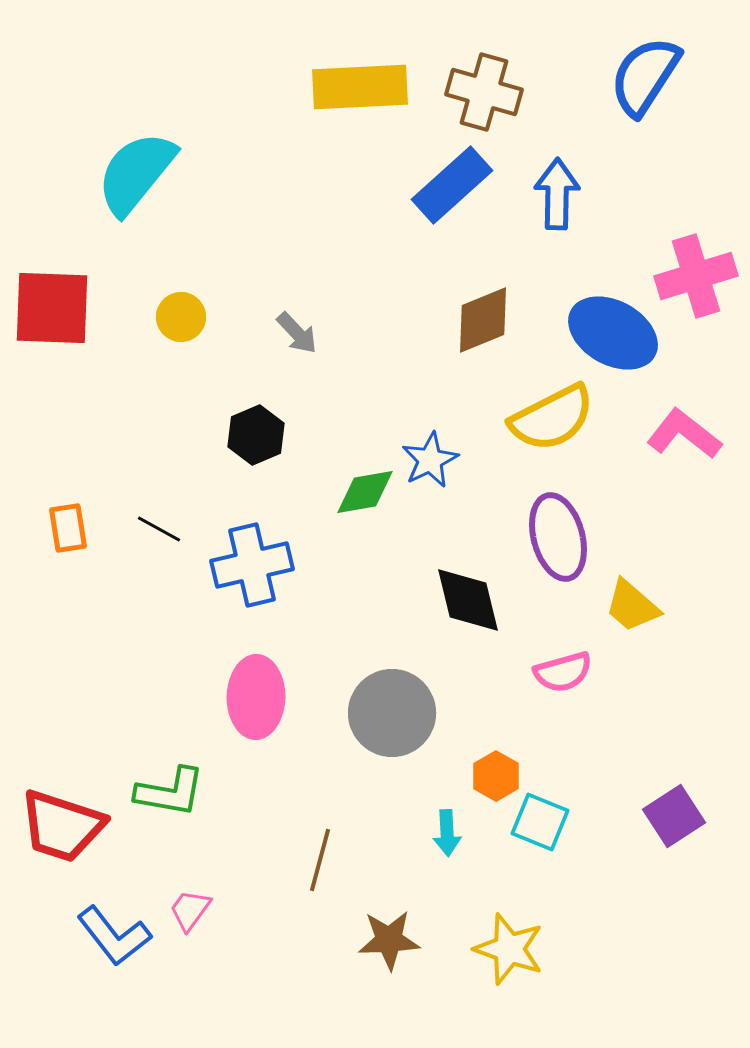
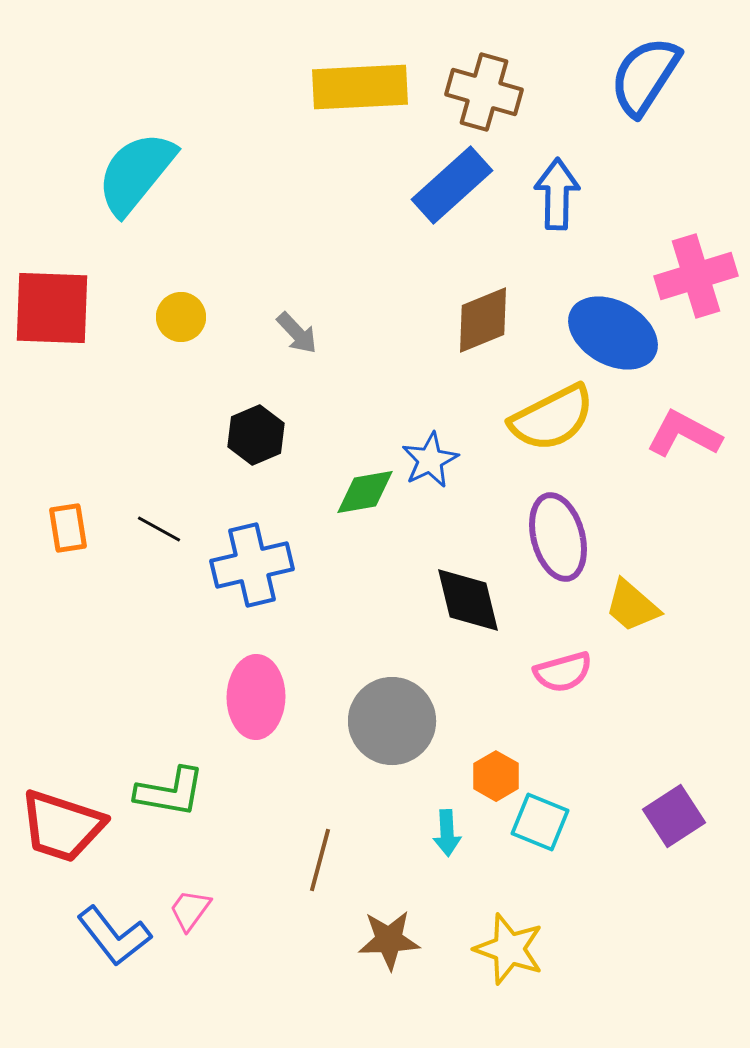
pink L-shape: rotated 10 degrees counterclockwise
gray circle: moved 8 px down
